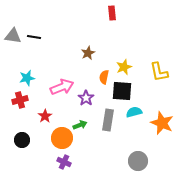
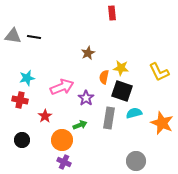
yellow star: moved 3 px left, 1 px down; rotated 28 degrees clockwise
yellow L-shape: rotated 15 degrees counterclockwise
black square: rotated 15 degrees clockwise
red cross: rotated 28 degrees clockwise
cyan semicircle: moved 1 px down
gray rectangle: moved 1 px right, 2 px up
orange circle: moved 2 px down
gray circle: moved 2 px left
